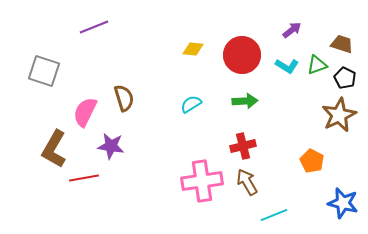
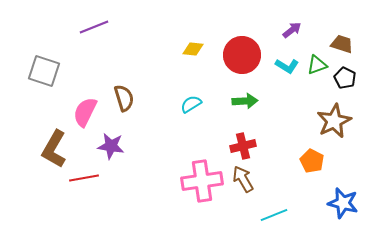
brown star: moved 5 px left, 6 px down
brown arrow: moved 4 px left, 3 px up
